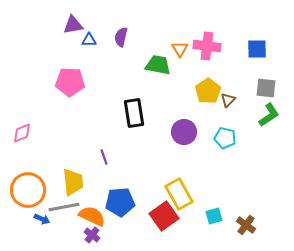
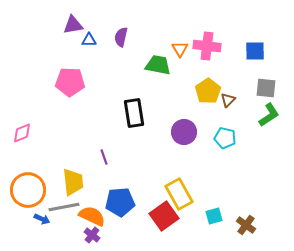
blue square: moved 2 px left, 2 px down
